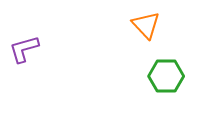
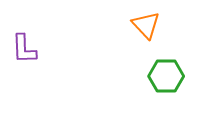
purple L-shape: rotated 76 degrees counterclockwise
